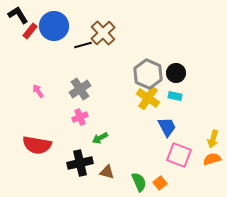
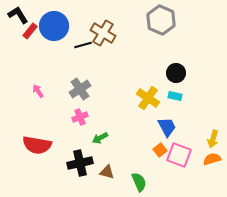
brown cross: rotated 15 degrees counterclockwise
gray hexagon: moved 13 px right, 54 px up
orange square: moved 33 px up
